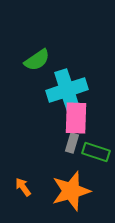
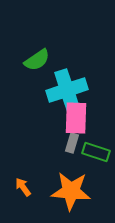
orange star: rotated 21 degrees clockwise
